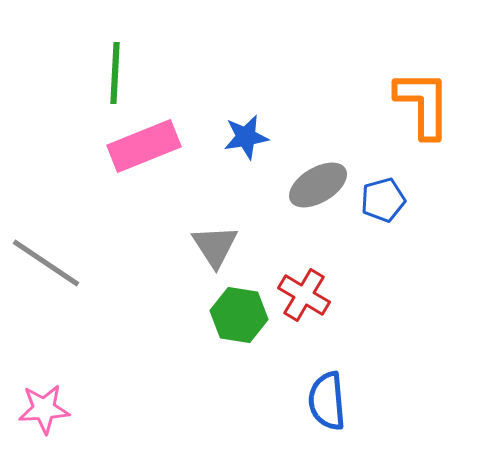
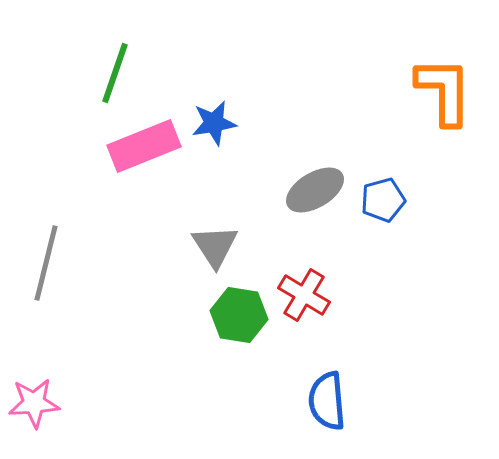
green line: rotated 16 degrees clockwise
orange L-shape: moved 21 px right, 13 px up
blue star: moved 32 px left, 14 px up
gray ellipse: moved 3 px left, 5 px down
gray line: rotated 70 degrees clockwise
pink star: moved 10 px left, 6 px up
